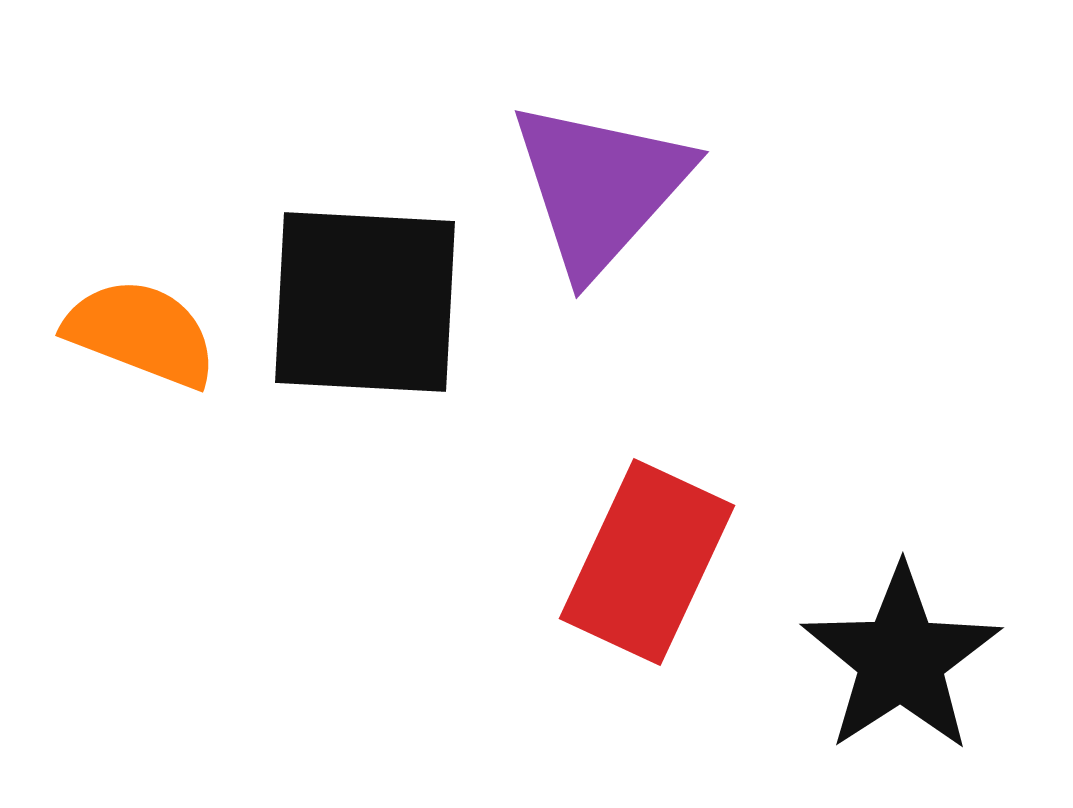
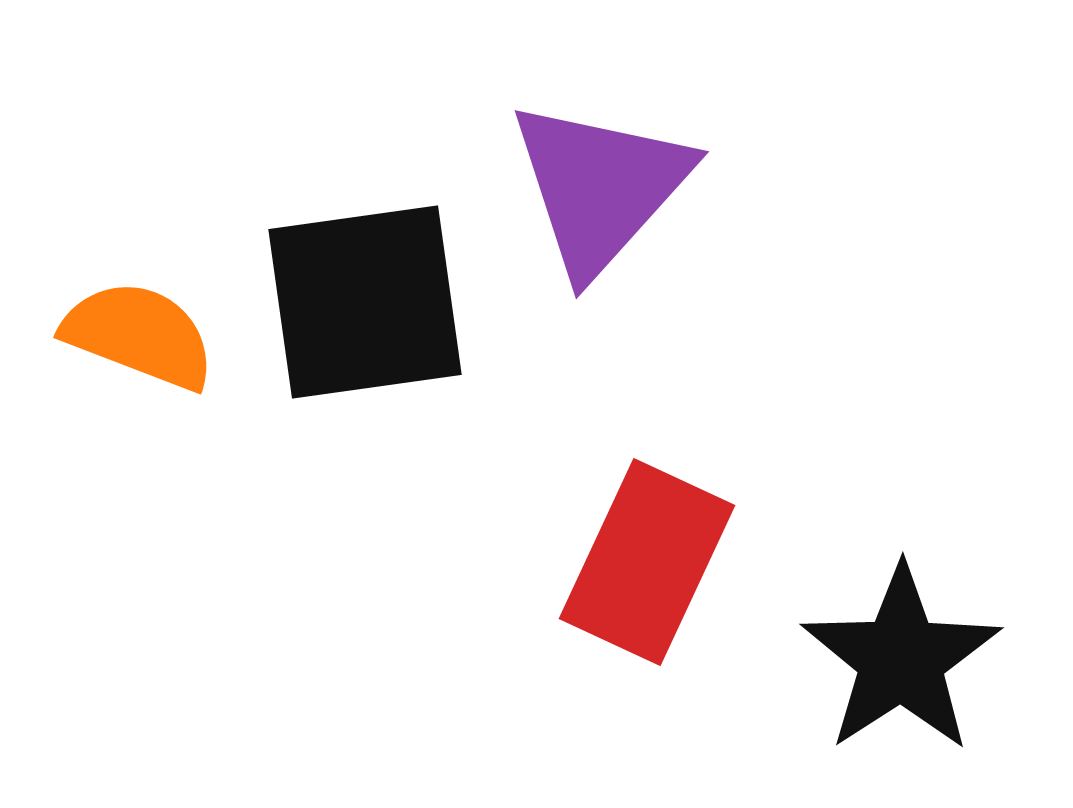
black square: rotated 11 degrees counterclockwise
orange semicircle: moved 2 px left, 2 px down
